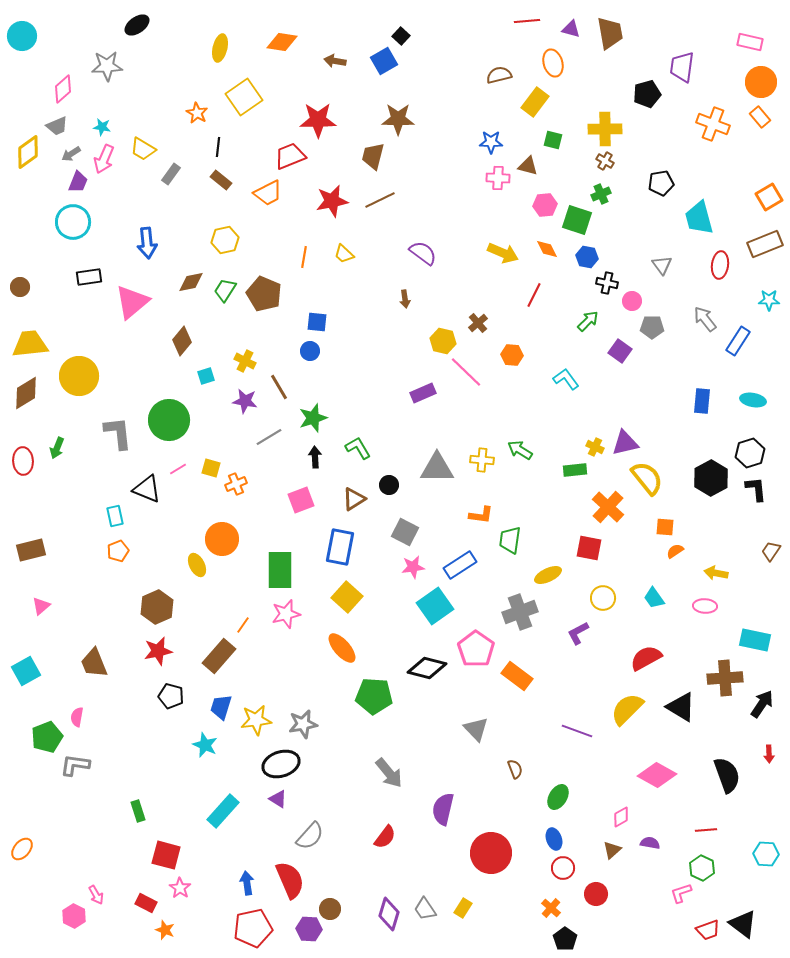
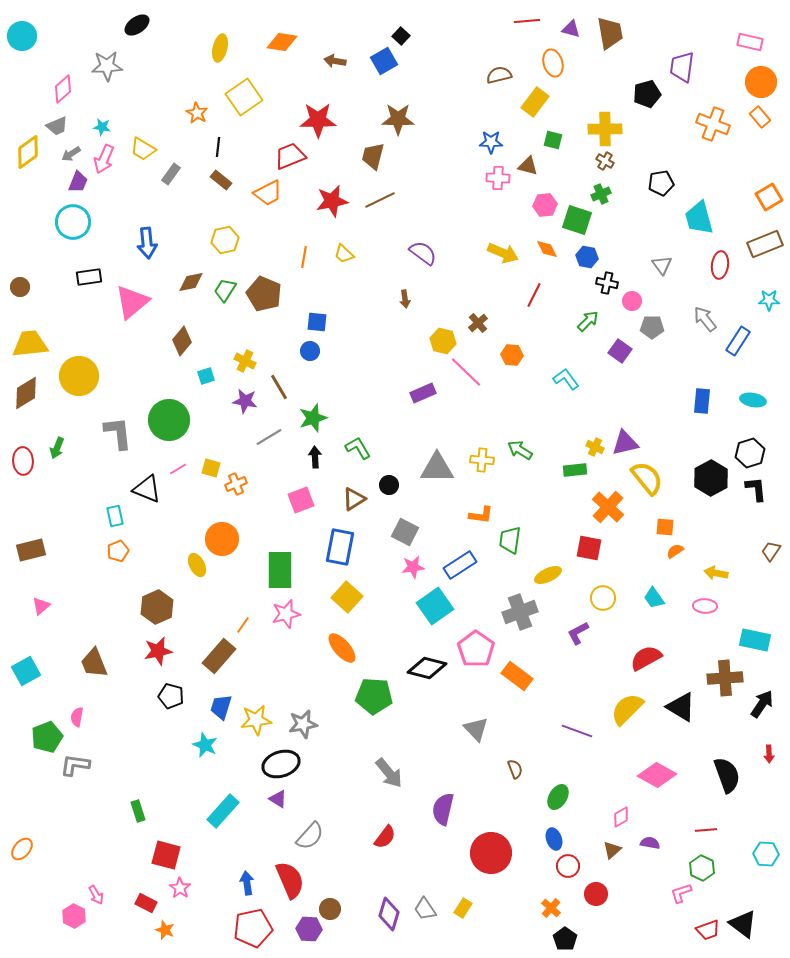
red circle at (563, 868): moved 5 px right, 2 px up
